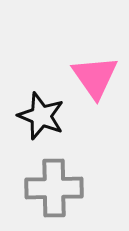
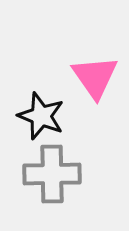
gray cross: moved 2 px left, 14 px up
